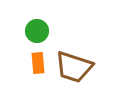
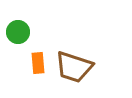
green circle: moved 19 px left, 1 px down
